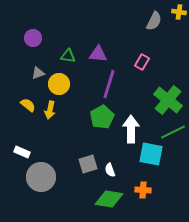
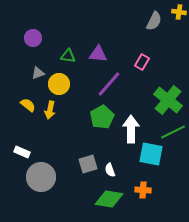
purple line: rotated 24 degrees clockwise
